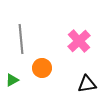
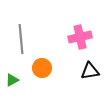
pink cross: moved 1 px right, 4 px up; rotated 30 degrees clockwise
black triangle: moved 3 px right, 13 px up
